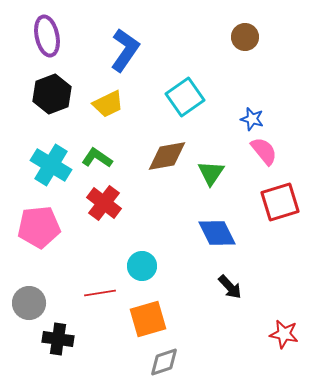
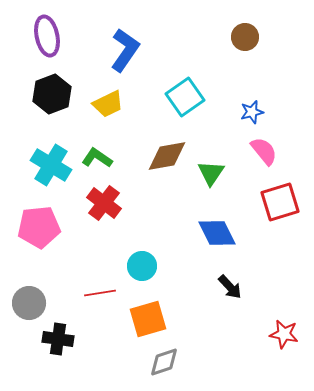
blue star: moved 7 px up; rotated 30 degrees counterclockwise
